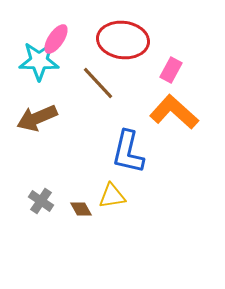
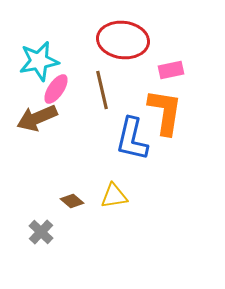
pink ellipse: moved 50 px down
cyan star: rotated 12 degrees counterclockwise
pink rectangle: rotated 50 degrees clockwise
brown line: moved 4 px right, 7 px down; rotated 30 degrees clockwise
orange L-shape: moved 9 px left; rotated 57 degrees clockwise
blue L-shape: moved 4 px right, 13 px up
yellow triangle: moved 2 px right
gray cross: moved 31 px down; rotated 10 degrees clockwise
brown diamond: moved 9 px left, 8 px up; rotated 20 degrees counterclockwise
